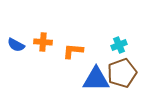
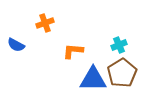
orange cross: moved 2 px right, 19 px up; rotated 24 degrees counterclockwise
brown pentagon: rotated 12 degrees counterclockwise
blue triangle: moved 3 px left
